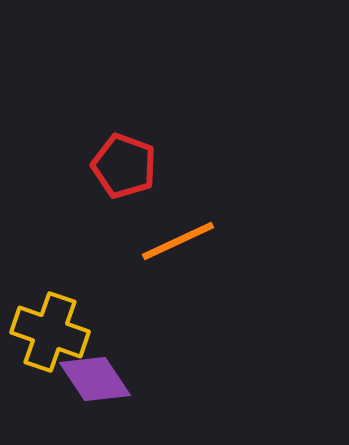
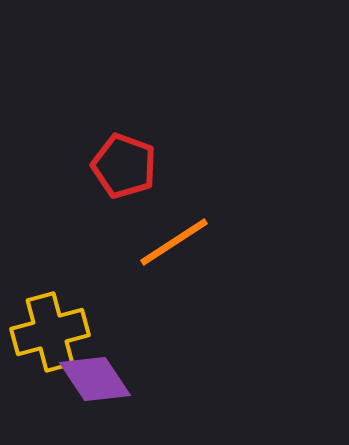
orange line: moved 4 px left, 1 px down; rotated 8 degrees counterclockwise
yellow cross: rotated 34 degrees counterclockwise
